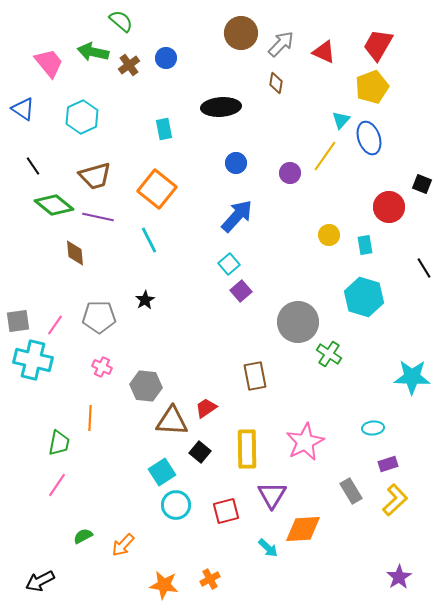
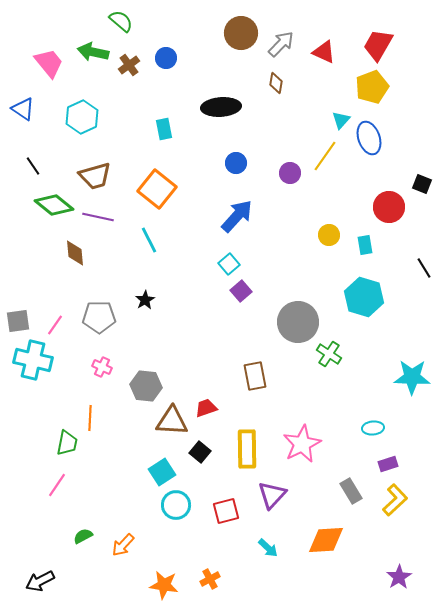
red trapezoid at (206, 408): rotated 15 degrees clockwise
pink star at (305, 442): moved 3 px left, 2 px down
green trapezoid at (59, 443): moved 8 px right
purple triangle at (272, 495): rotated 12 degrees clockwise
orange diamond at (303, 529): moved 23 px right, 11 px down
